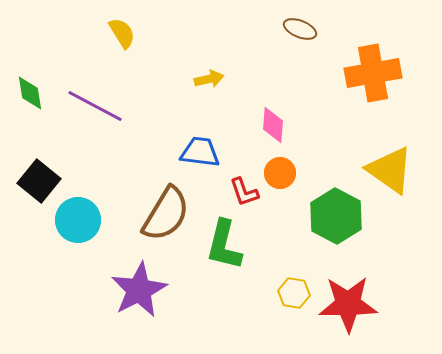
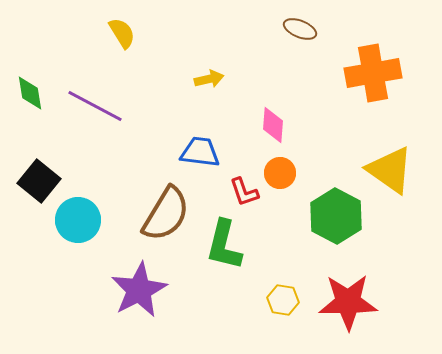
yellow hexagon: moved 11 px left, 7 px down
red star: moved 2 px up
